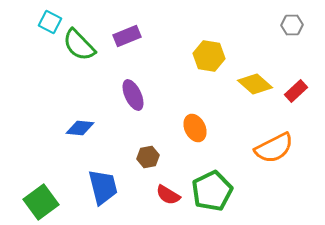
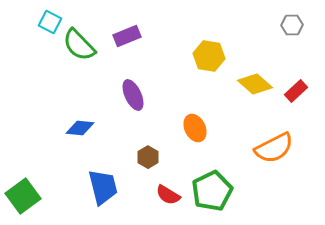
brown hexagon: rotated 20 degrees counterclockwise
green square: moved 18 px left, 6 px up
